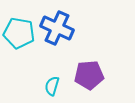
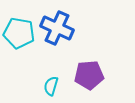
cyan semicircle: moved 1 px left
